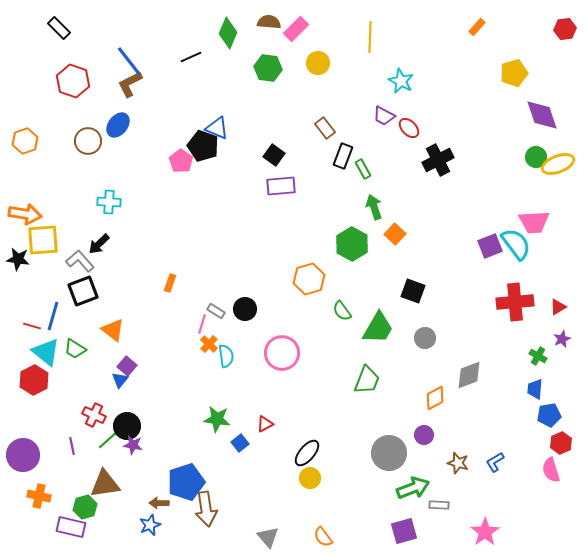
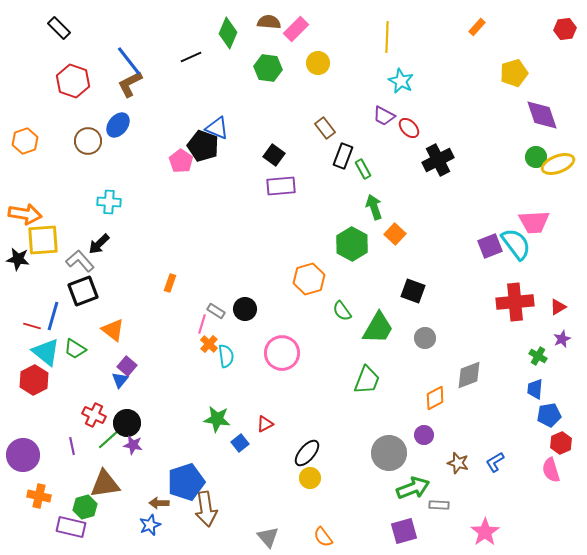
yellow line at (370, 37): moved 17 px right
black circle at (127, 426): moved 3 px up
